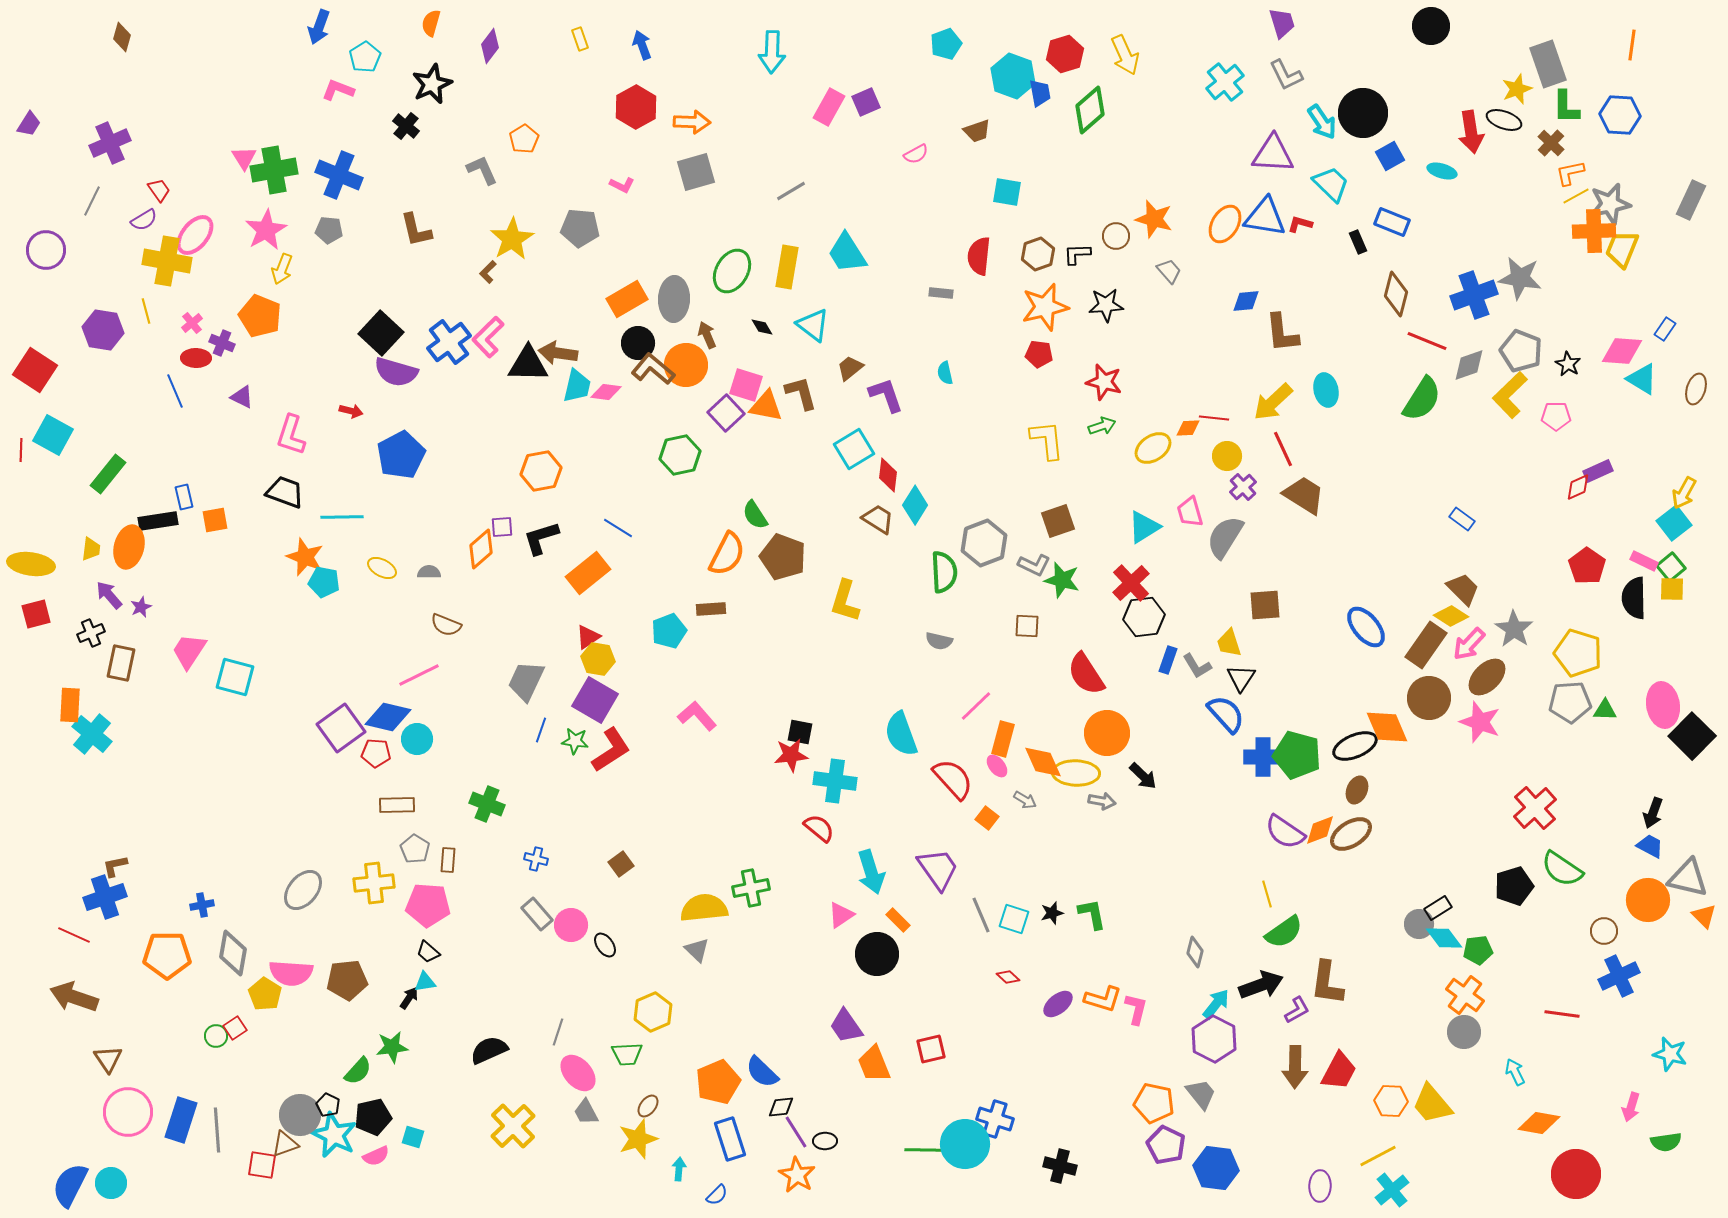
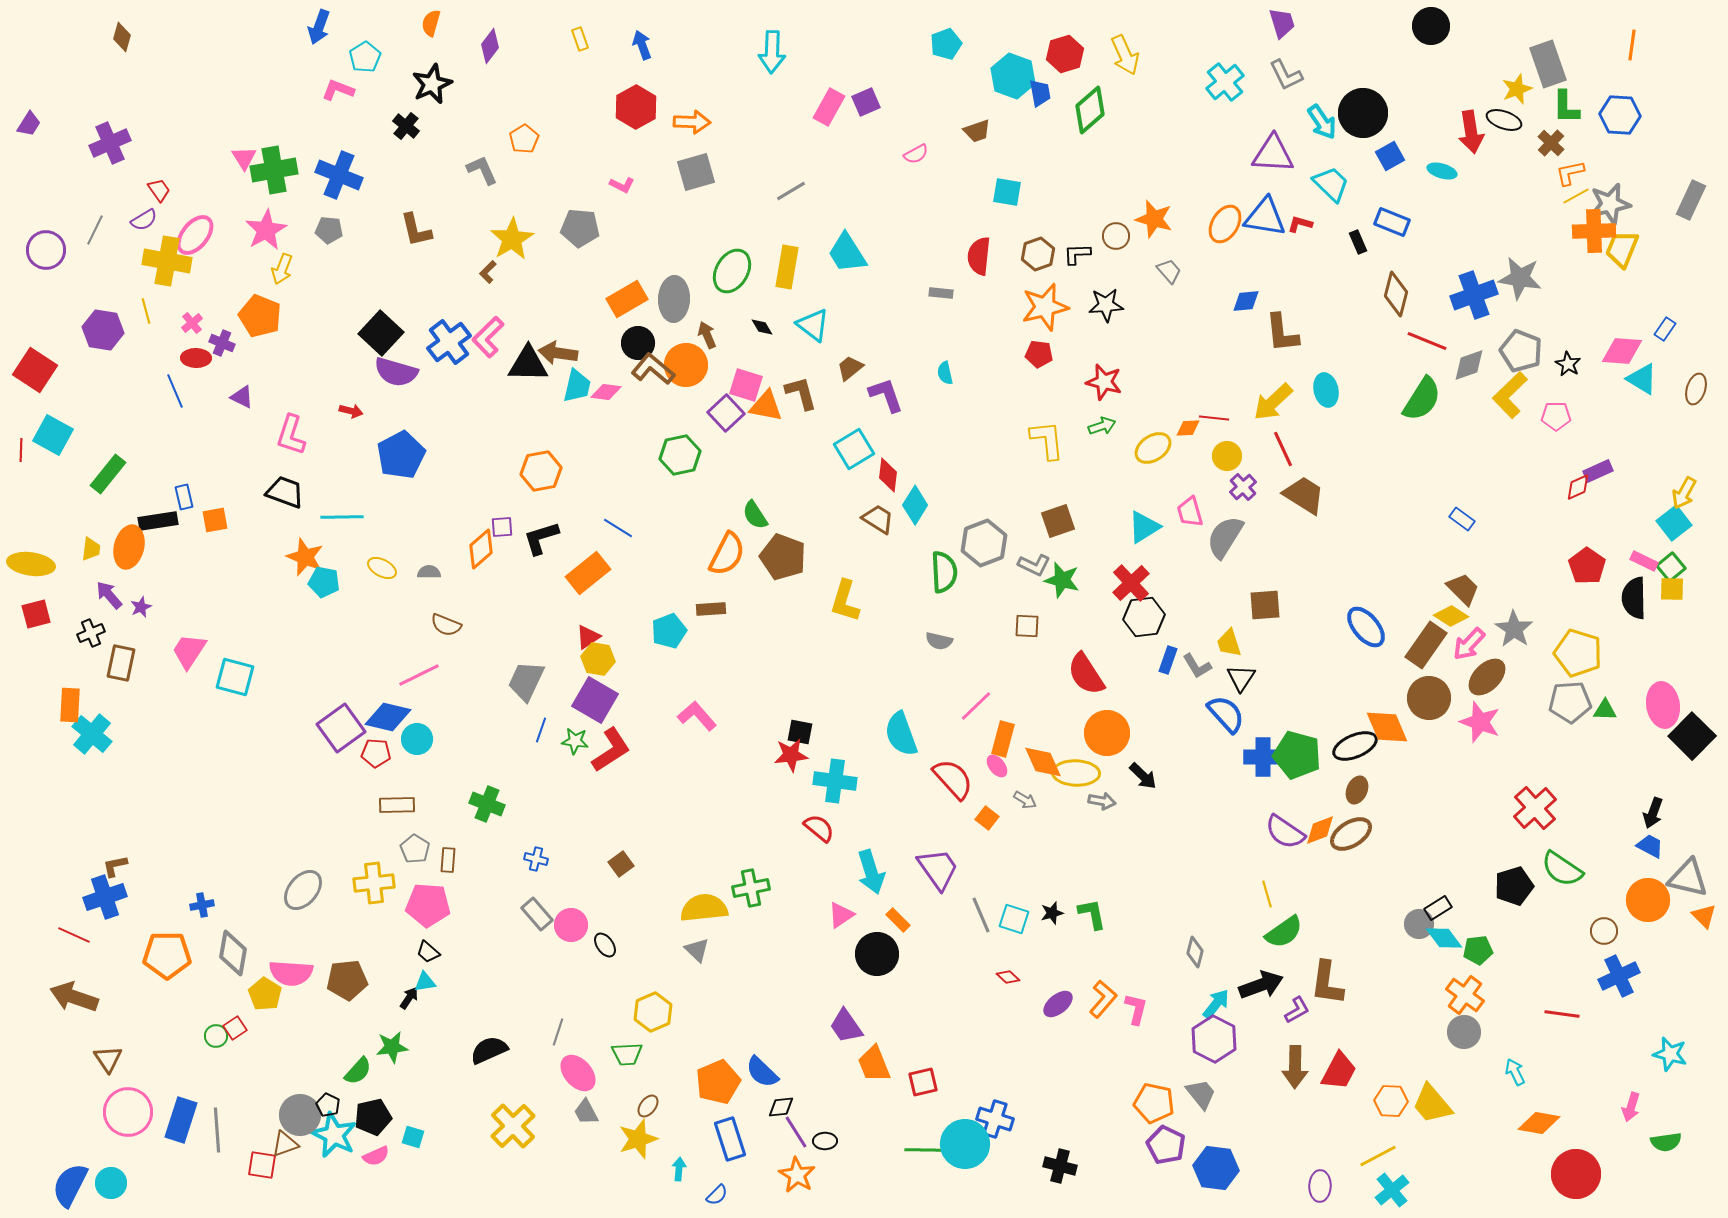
gray line at (92, 201): moved 3 px right, 29 px down
orange L-shape at (1103, 999): rotated 66 degrees counterclockwise
red square at (931, 1049): moved 8 px left, 33 px down
